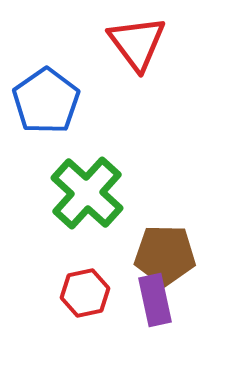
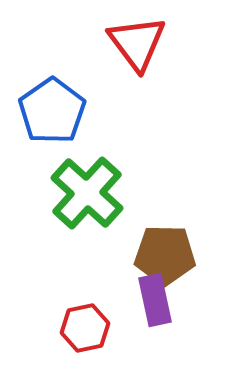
blue pentagon: moved 6 px right, 10 px down
red hexagon: moved 35 px down
